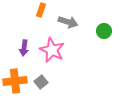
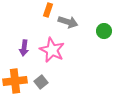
orange rectangle: moved 7 px right
